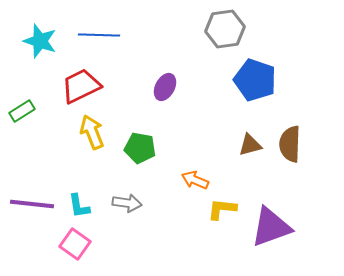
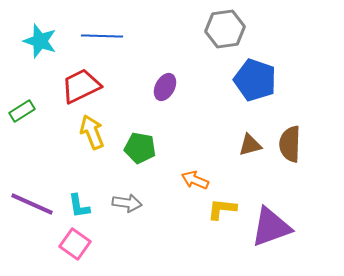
blue line: moved 3 px right, 1 px down
purple line: rotated 18 degrees clockwise
